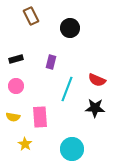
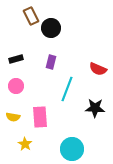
black circle: moved 19 px left
red semicircle: moved 1 px right, 11 px up
